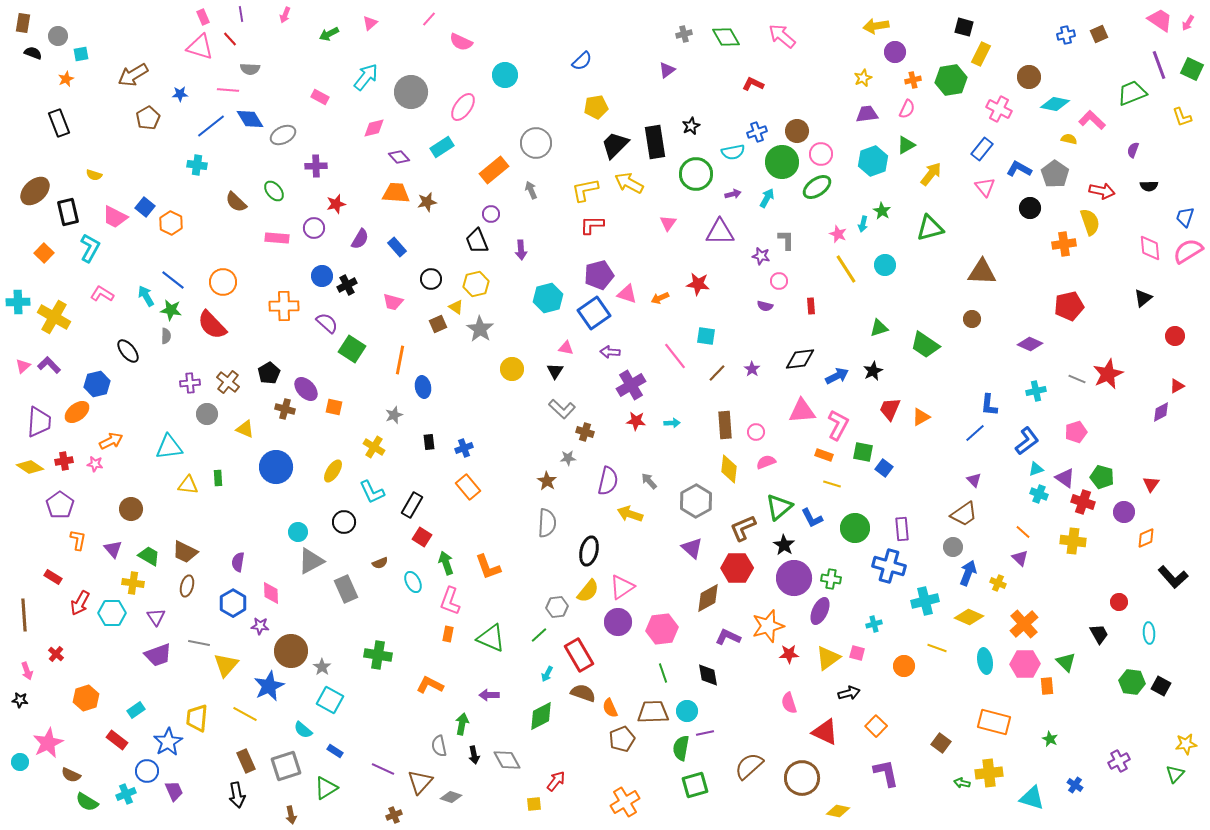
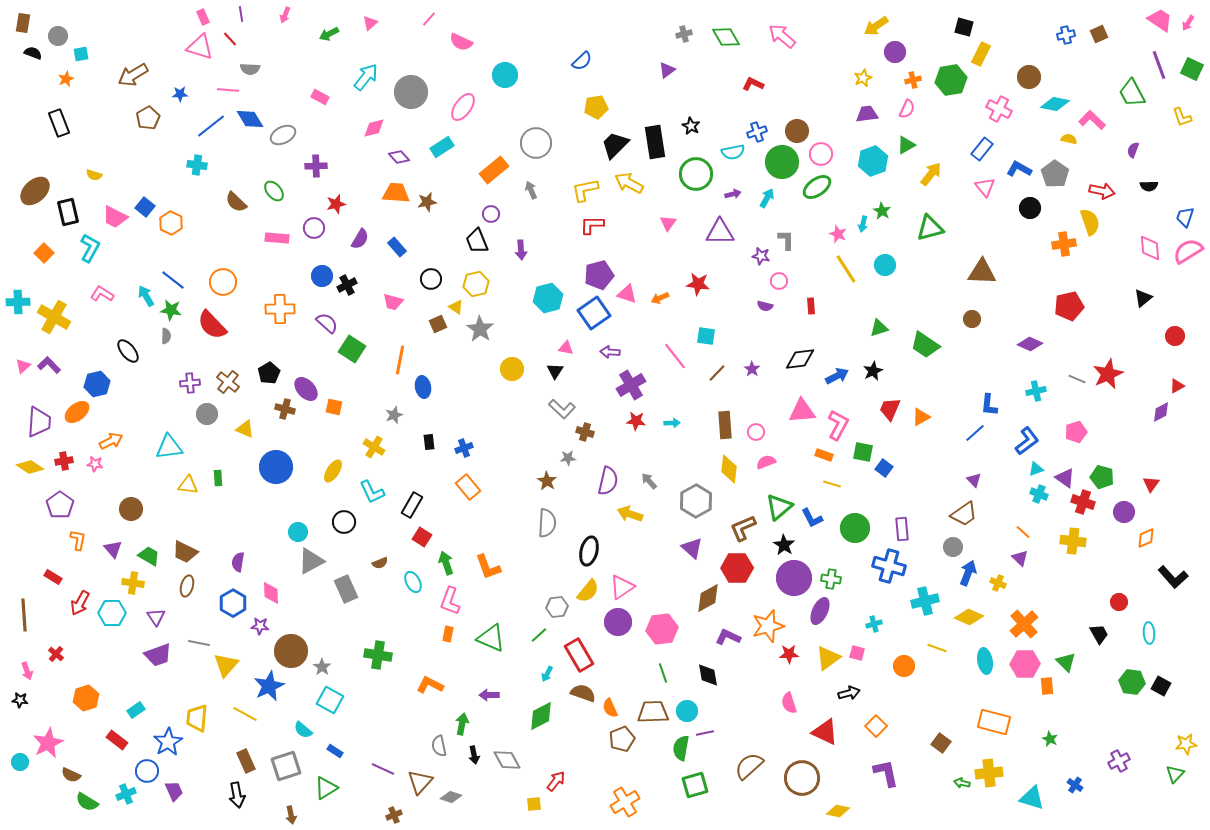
yellow arrow at (876, 26): rotated 25 degrees counterclockwise
green trapezoid at (1132, 93): rotated 96 degrees counterclockwise
black star at (691, 126): rotated 18 degrees counterclockwise
orange cross at (284, 306): moved 4 px left, 3 px down
